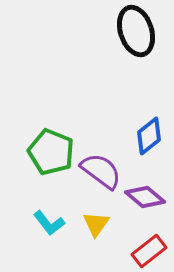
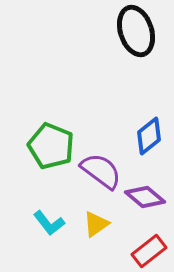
green pentagon: moved 6 px up
yellow triangle: rotated 20 degrees clockwise
